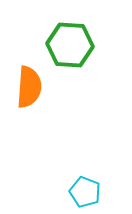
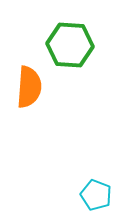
cyan pentagon: moved 11 px right, 3 px down
